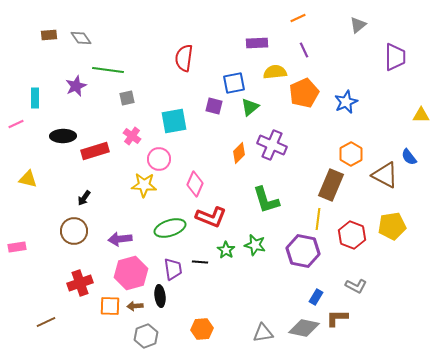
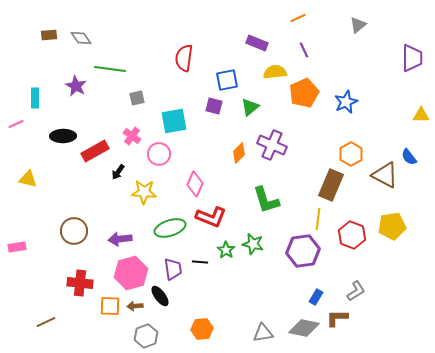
purple rectangle at (257, 43): rotated 25 degrees clockwise
purple trapezoid at (395, 57): moved 17 px right, 1 px down
green line at (108, 70): moved 2 px right, 1 px up
blue square at (234, 83): moved 7 px left, 3 px up
purple star at (76, 86): rotated 20 degrees counterclockwise
gray square at (127, 98): moved 10 px right
red rectangle at (95, 151): rotated 12 degrees counterclockwise
pink circle at (159, 159): moved 5 px up
yellow star at (144, 185): moved 7 px down
black arrow at (84, 198): moved 34 px right, 26 px up
green star at (255, 245): moved 2 px left, 1 px up
purple hexagon at (303, 251): rotated 20 degrees counterclockwise
red cross at (80, 283): rotated 25 degrees clockwise
gray L-shape at (356, 286): moved 5 px down; rotated 60 degrees counterclockwise
black ellipse at (160, 296): rotated 30 degrees counterclockwise
